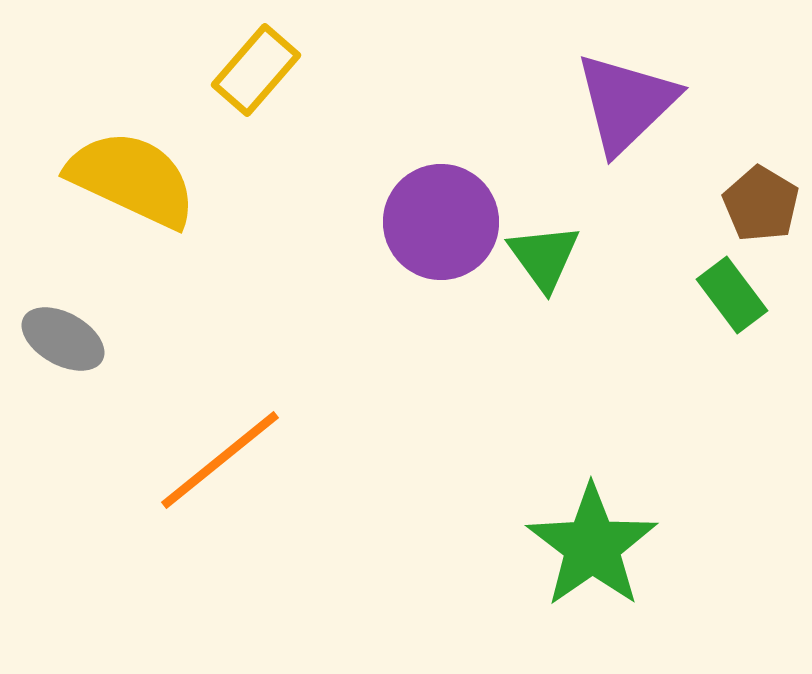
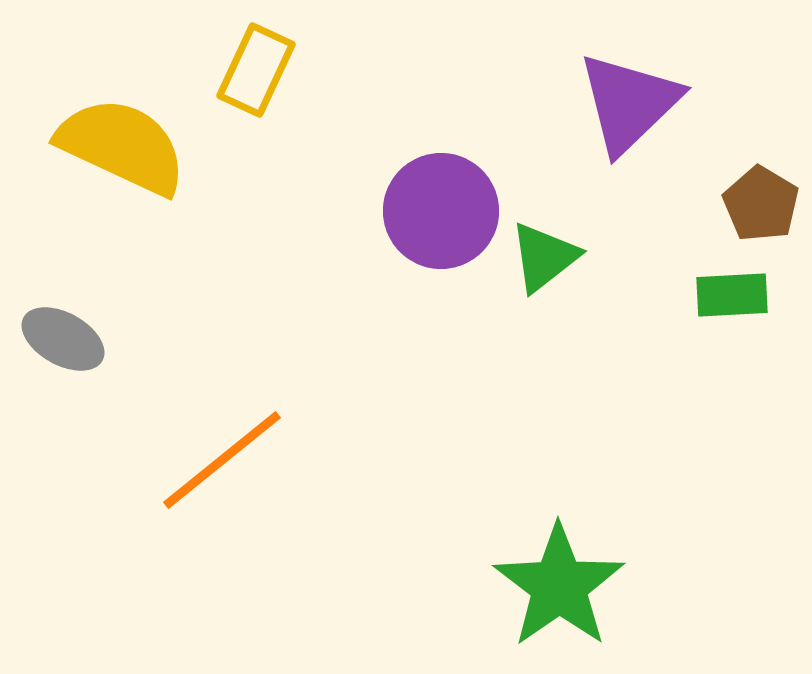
yellow rectangle: rotated 16 degrees counterclockwise
purple triangle: moved 3 px right
yellow semicircle: moved 10 px left, 33 px up
purple circle: moved 11 px up
green triangle: rotated 28 degrees clockwise
green rectangle: rotated 56 degrees counterclockwise
orange line: moved 2 px right
green star: moved 33 px left, 40 px down
